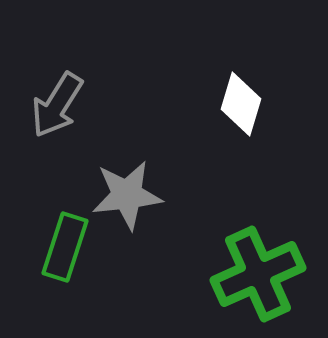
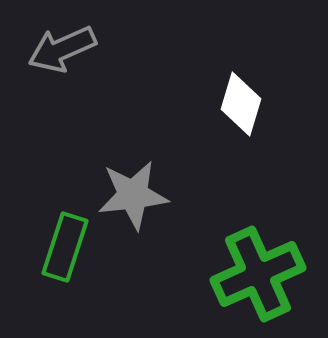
gray arrow: moved 5 px right, 56 px up; rotated 34 degrees clockwise
gray star: moved 6 px right
